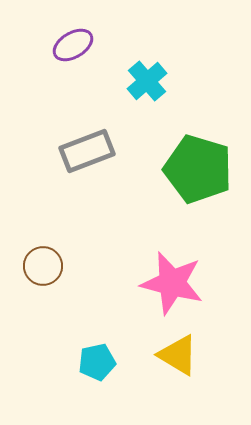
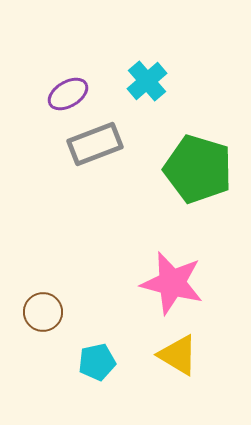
purple ellipse: moved 5 px left, 49 px down
gray rectangle: moved 8 px right, 7 px up
brown circle: moved 46 px down
